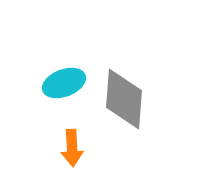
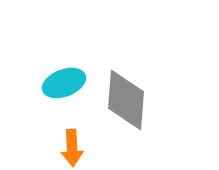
gray diamond: moved 2 px right, 1 px down
